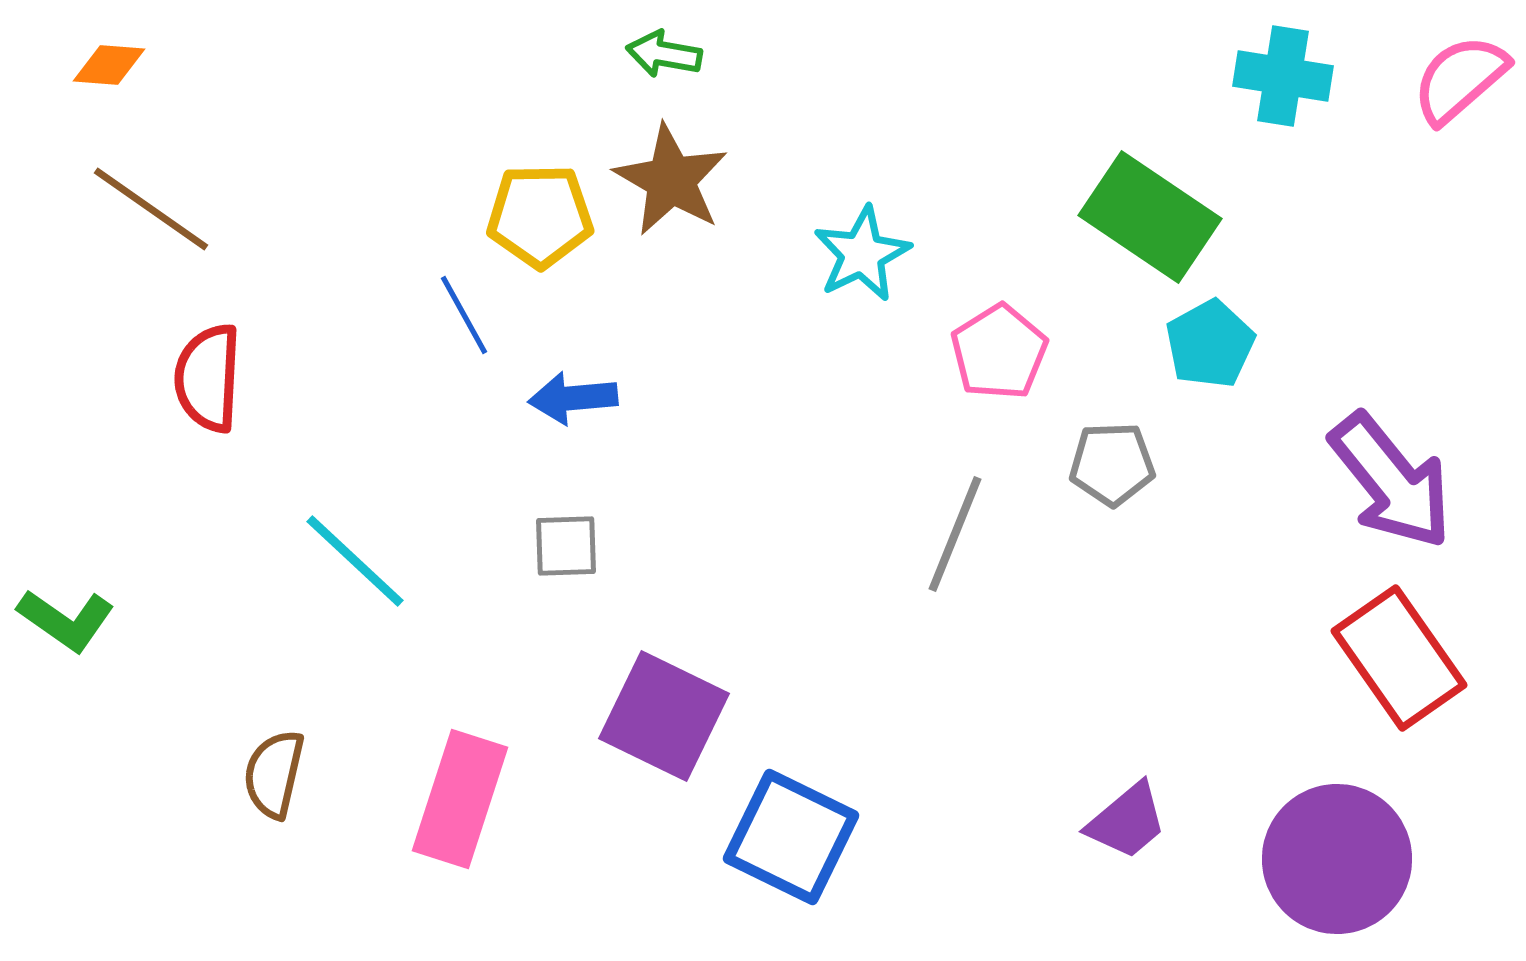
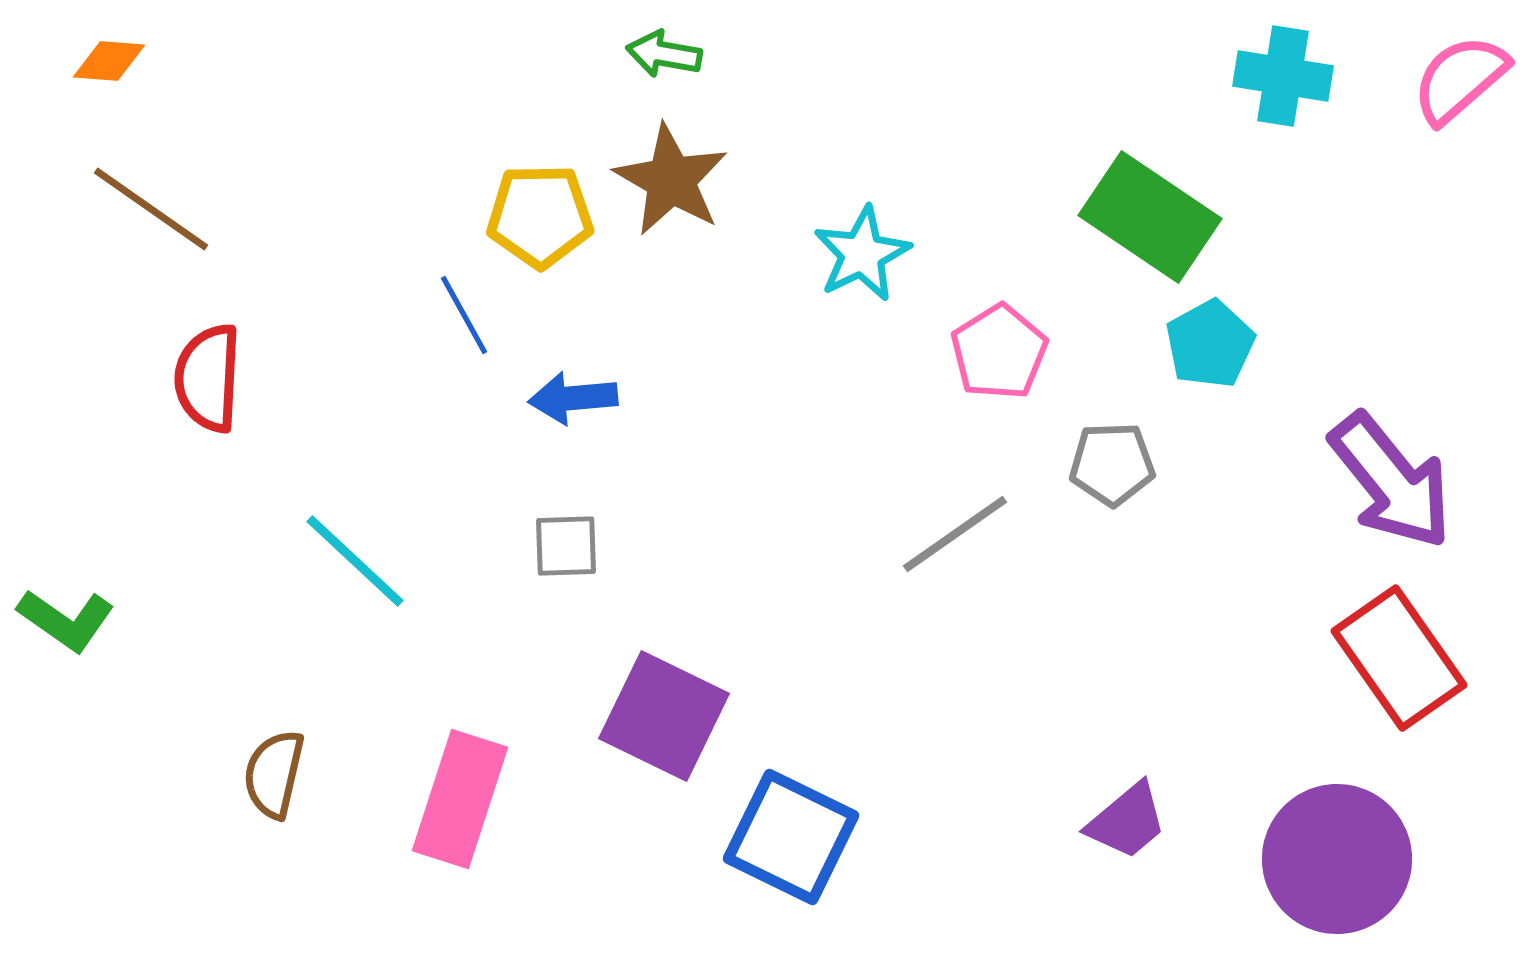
orange diamond: moved 4 px up
gray line: rotated 33 degrees clockwise
